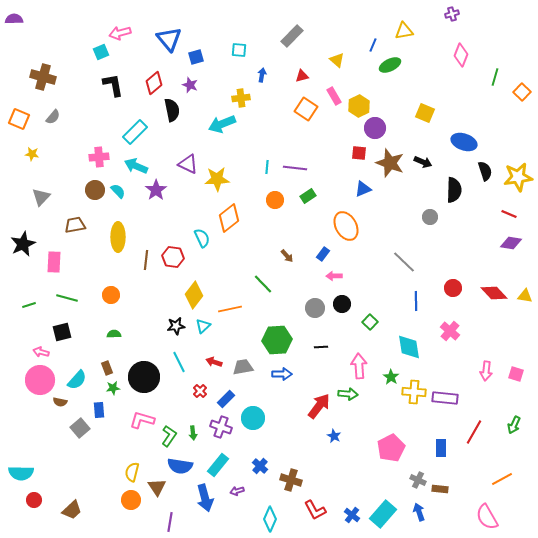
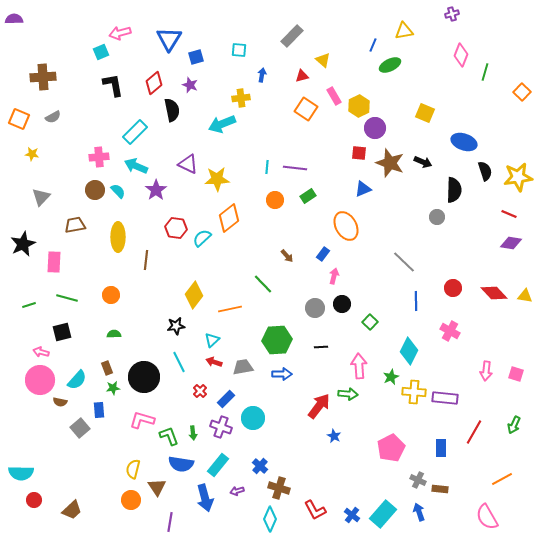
blue triangle at (169, 39): rotated 12 degrees clockwise
yellow triangle at (337, 60): moved 14 px left
brown cross at (43, 77): rotated 20 degrees counterclockwise
green line at (495, 77): moved 10 px left, 5 px up
gray semicircle at (53, 117): rotated 21 degrees clockwise
gray circle at (430, 217): moved 7 px right
cyan semicircle at (202, 238): rotated 108 degrees counterclockwise
red hexagon at (173, 257): moved 3 px right, 29 px up
pink arrow at (334, 276): rotated 105 degrees clockwise
cyan triangle at (203, 326): moved 9 px right, 14 px down
pink cross at (450, 331): rotated 12 degrees counterclockwise
cyan diamond at (409, 347): moved 4 px down; rotated 36 degrees clockwise
green star at (391, 377): rotated 14 degrees clockwise
green L-shape at (169, 436): rotated 55 degrees counterclockwise
blue semicircle at (180, 466): moved 1 px right, 2 px up
yellow semicircle at (132, 472): moved 1 px right, 3 px up
brown cross at (291, 480): moved 12 px left, 8 px down
